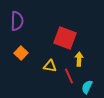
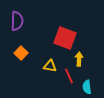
cyan semicircle: rotated 32 degrees counterclockwise
